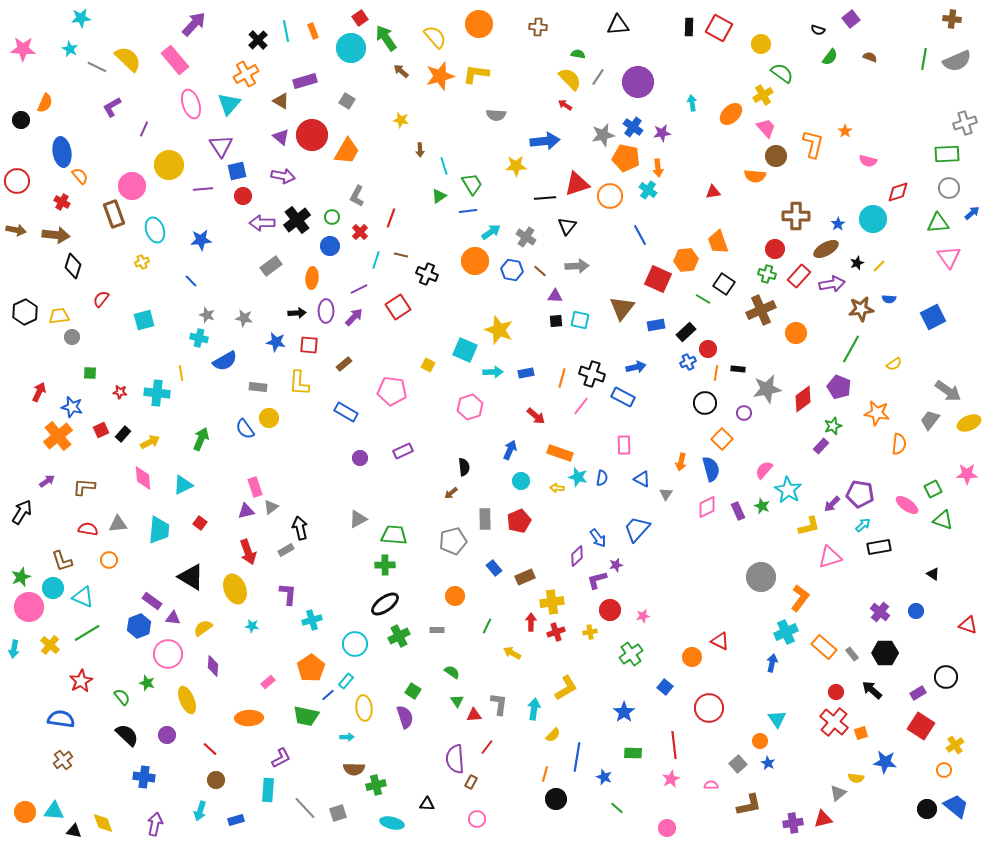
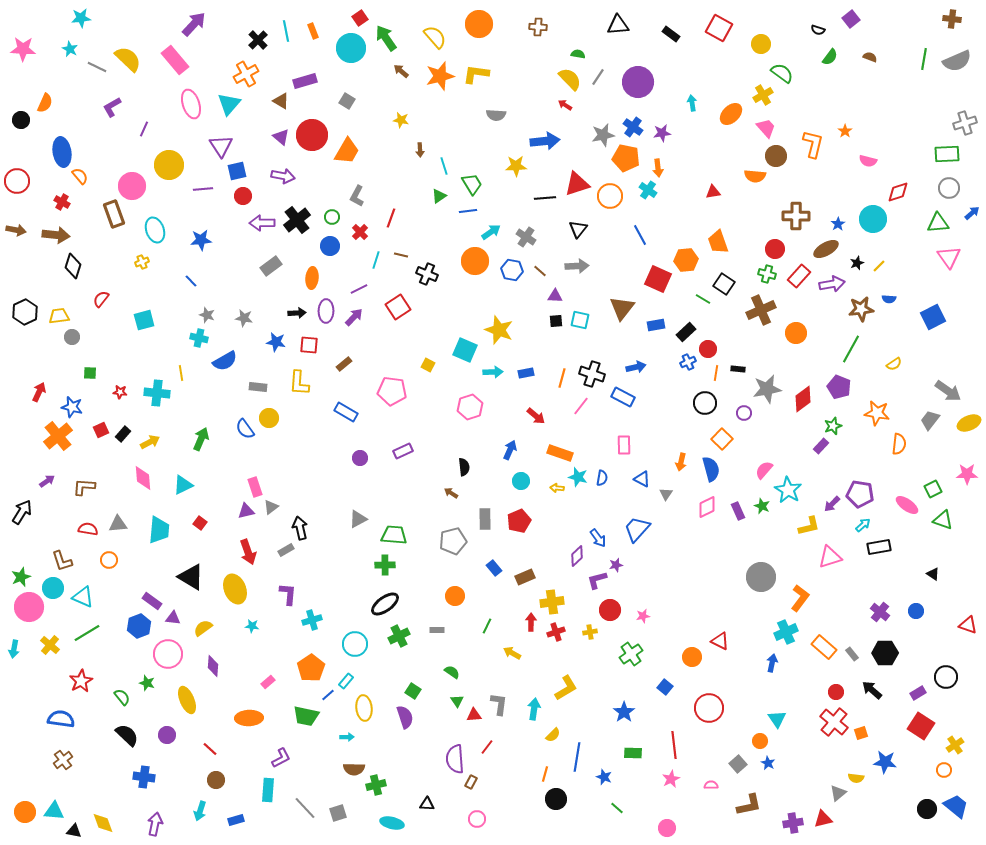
black rectangle at (689, 27): moved 18 px left, 7 px down; rotated 54 degrees counterclockwise
black triangle at (567, 226): moved 11 px right, 3 px down
brown arrow at (451, 493): rotated 72 degrees clockwise
